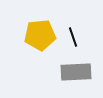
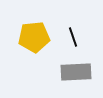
yellow pentagon: moved 6 px left, 2 px down
